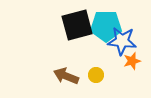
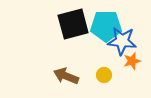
black square: moved 4 px left, 1 px up
yellow circle: moved 8 px right
